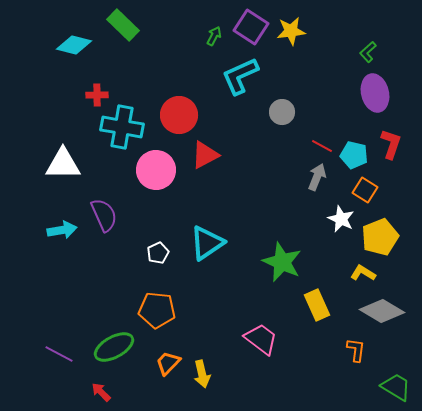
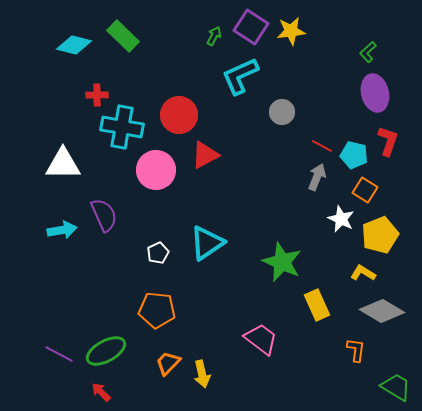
green rectangle: moved 11 px down
red L-shape: moved 3 px left, 3 px up
yellow pentagon: moved 2 px up
green ellipse: moved 8 px left, 4 px down
